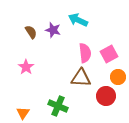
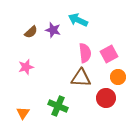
brown semicircle: rotated 80 degrees clockwise
pink star: rotated 21 degrees clockwise
red circle: moved 2 px down
